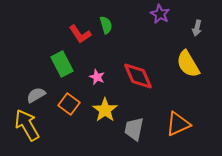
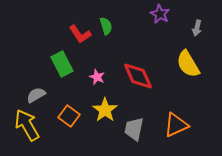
green semicircle: moved 1 px down
orange square: moved 12 px down
orange triangle: moved 2 px left, 1 px down
